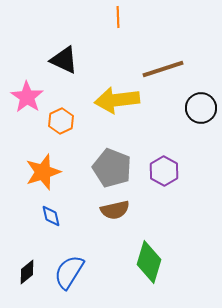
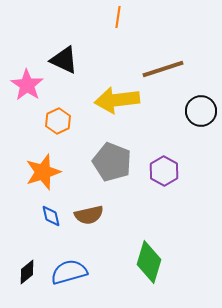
orange line: rotated 10 degrees clockwise
pink star: moved 12 px up
black circle: moved 3 px down
orange hexagon: moved 3 px left
gray pentagon: moved 6 px up
brown semicircle: moved 26 px left, 5 px down
blue semicircle: rotated 42 degrees clockwise
